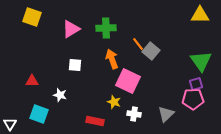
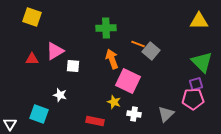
yellow triangle: moved 1 px left, 6 px down
pink triangle: moved 16 px left, 22 px down
orange line: rotated 32 degrees counterclockwise
green triangle: moved 1 px right, 1 px down; rotated 10 degrees counterclockwise
white square: moved 2 px left, 1 px down
red triangle: moved 22 px up
